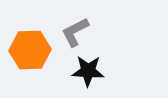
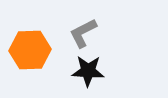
gray L-shape: moved 8 px right, 1 px down
